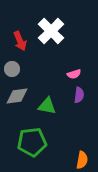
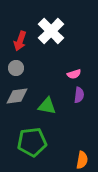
red arrow: rotated 42 degrees clockwise
gray circle: moved 4 px right, 1 px up
